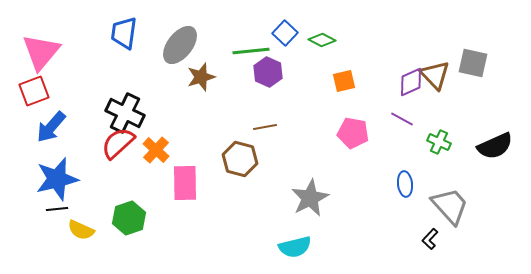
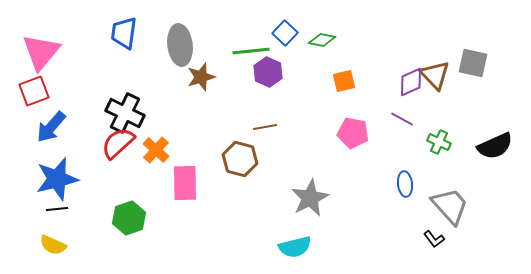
green diamond: rotated 16 degrees counterclockwise
gray ellipse: rotated 45 degrees counterclockwise
yellow semicircle: moved 28 px left, 15 px down
black L-shape: moved 4 px right; rotated 80 degrees counterclockwise
